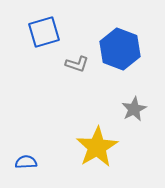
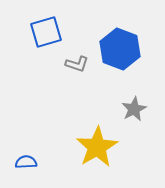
blue square: moved 2 px right
